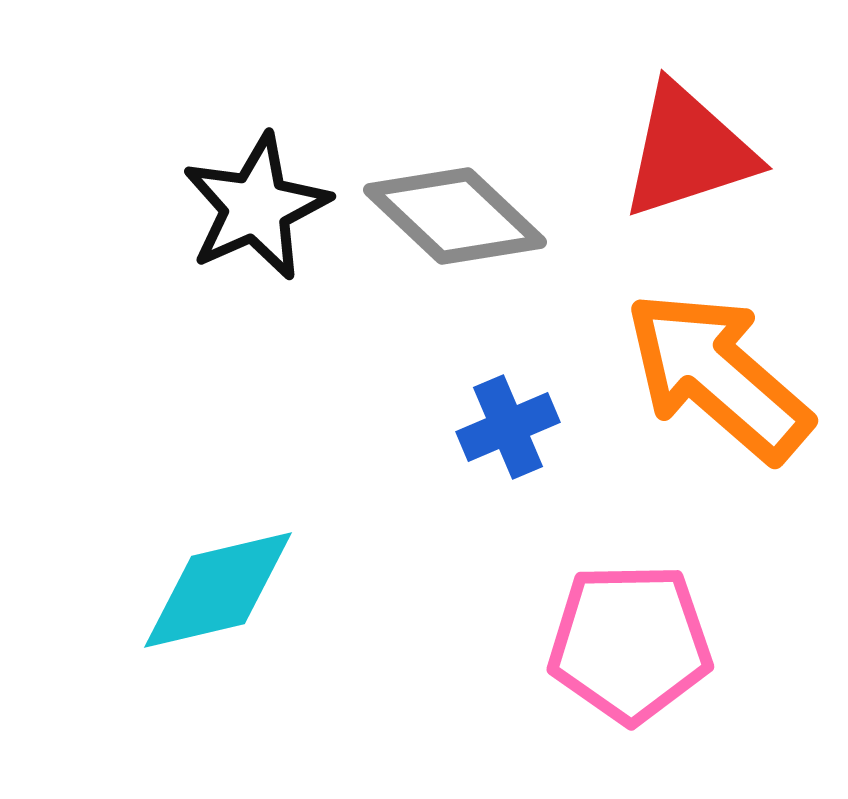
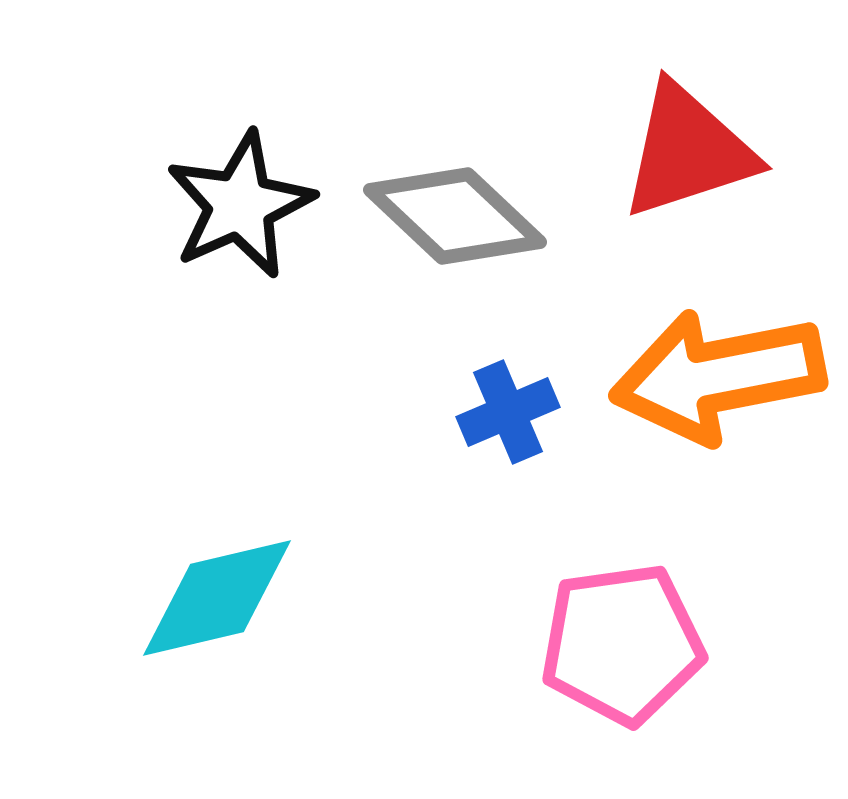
black star: moved 16 px left, 2 px up
orange arrow: rotated 52 degrees counterclockwise
blue cross: moved 15 px up
cyan diamond: moved 1 px left, 8 px down
pink pentagon: moved 8 px left, 1 px down; rotated 7 degrees counterclockwise
